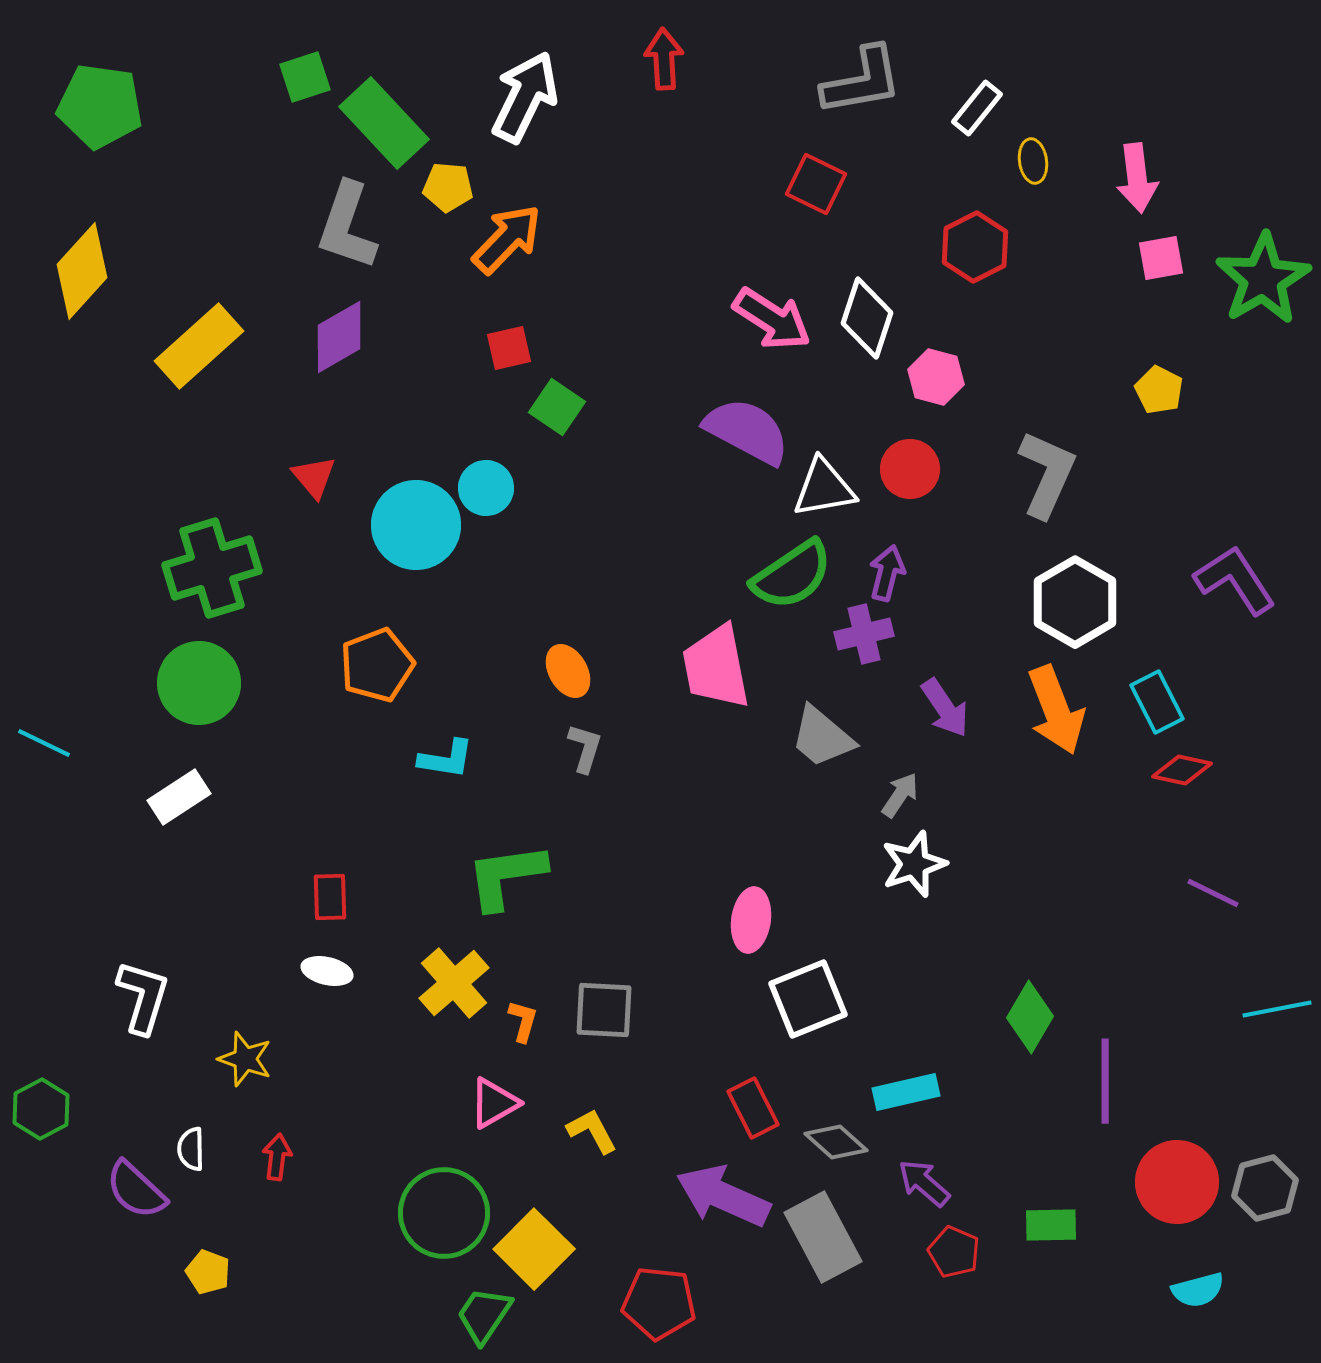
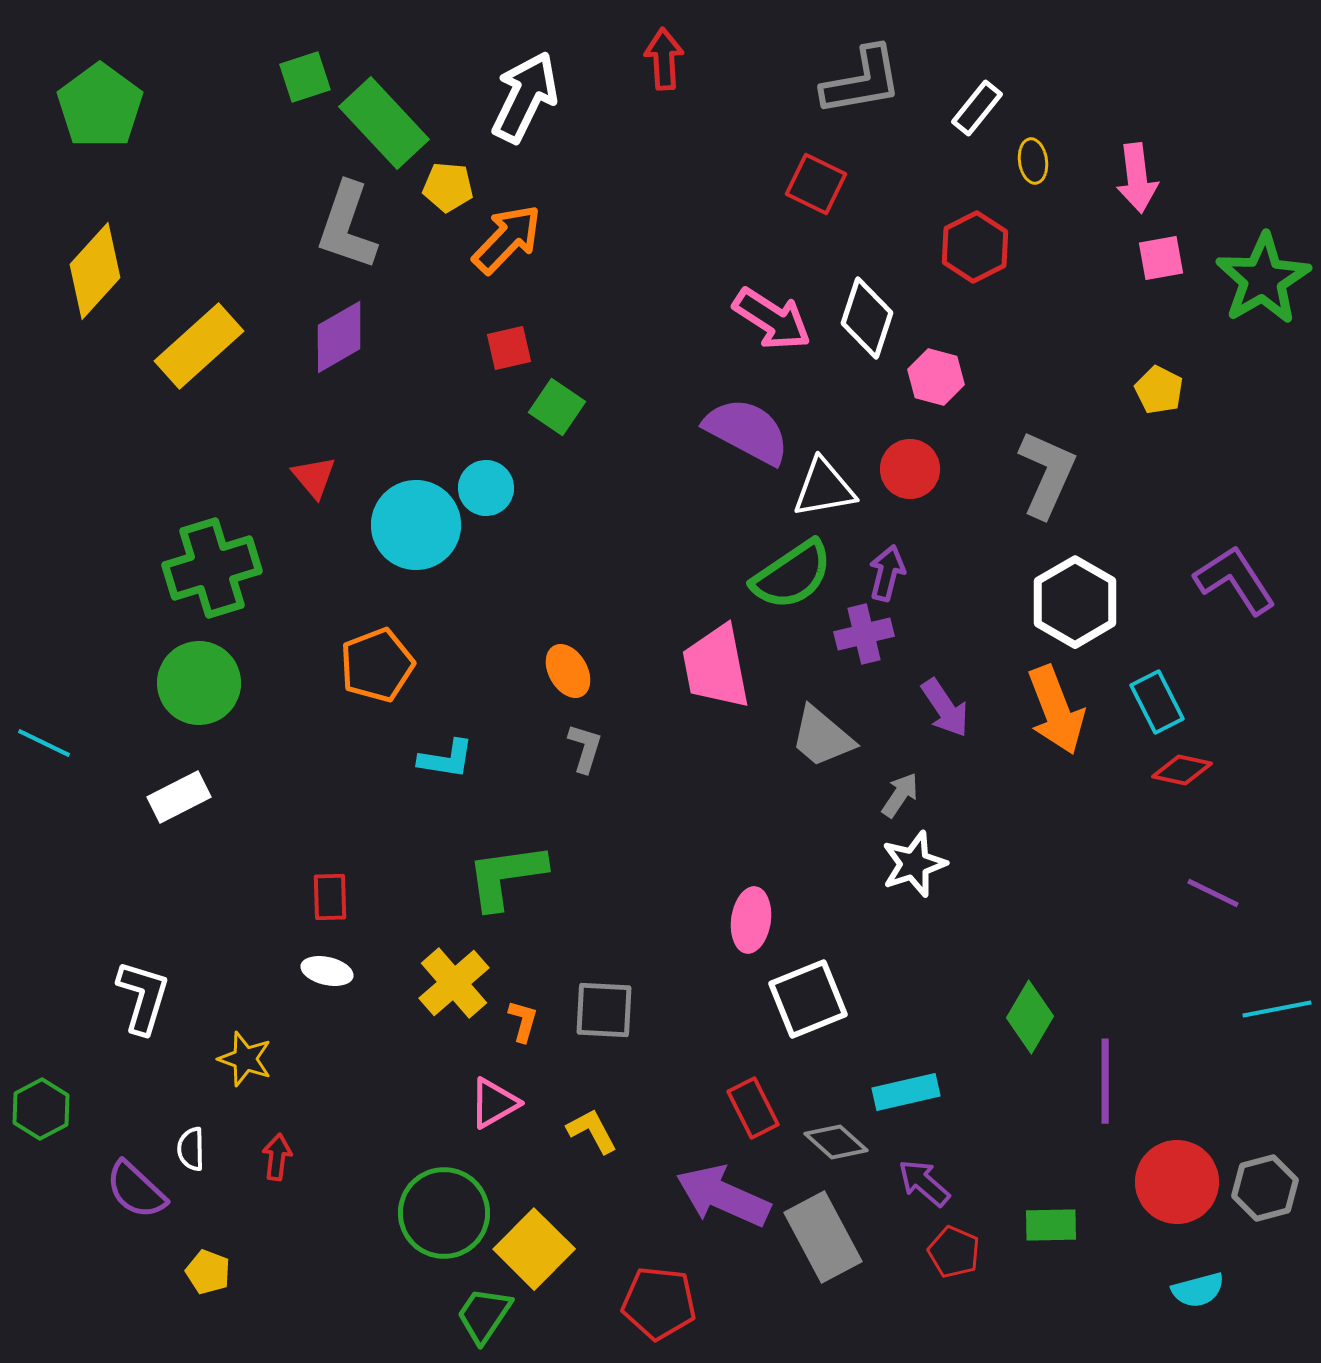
green pentagon at (100, 106): rotated 28 degrees clockwise
yellow diamond at (82, 271): moved 13 px right
white rectangle at (179, 797): rotated 6 degrees clockwise
